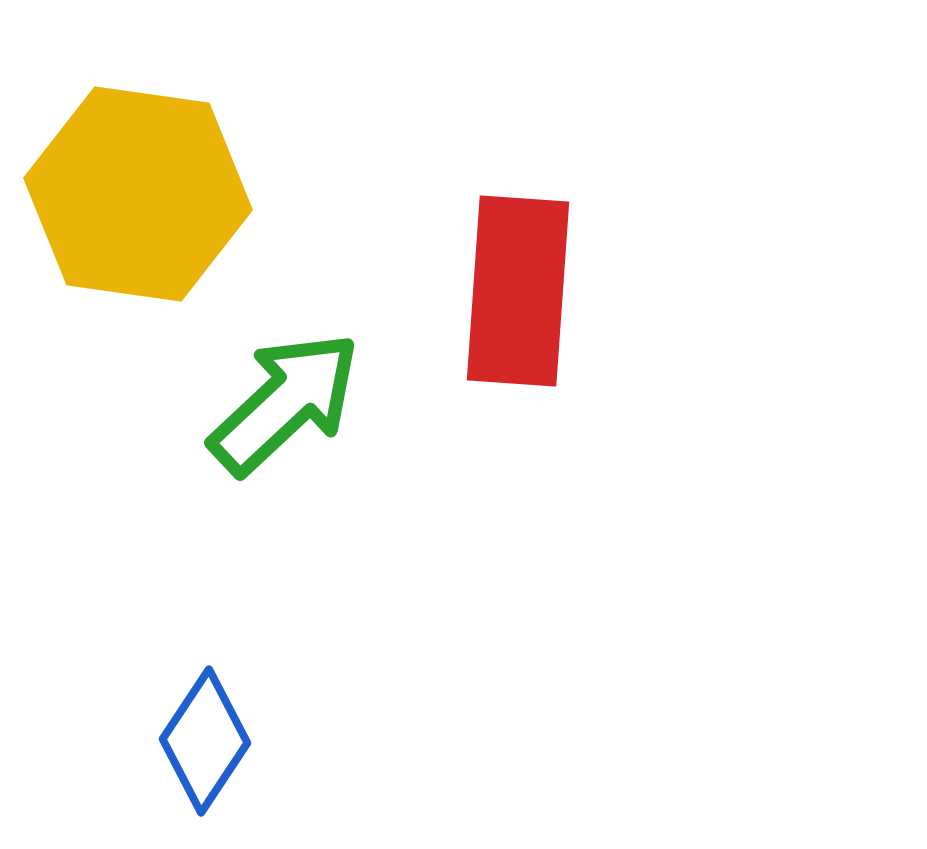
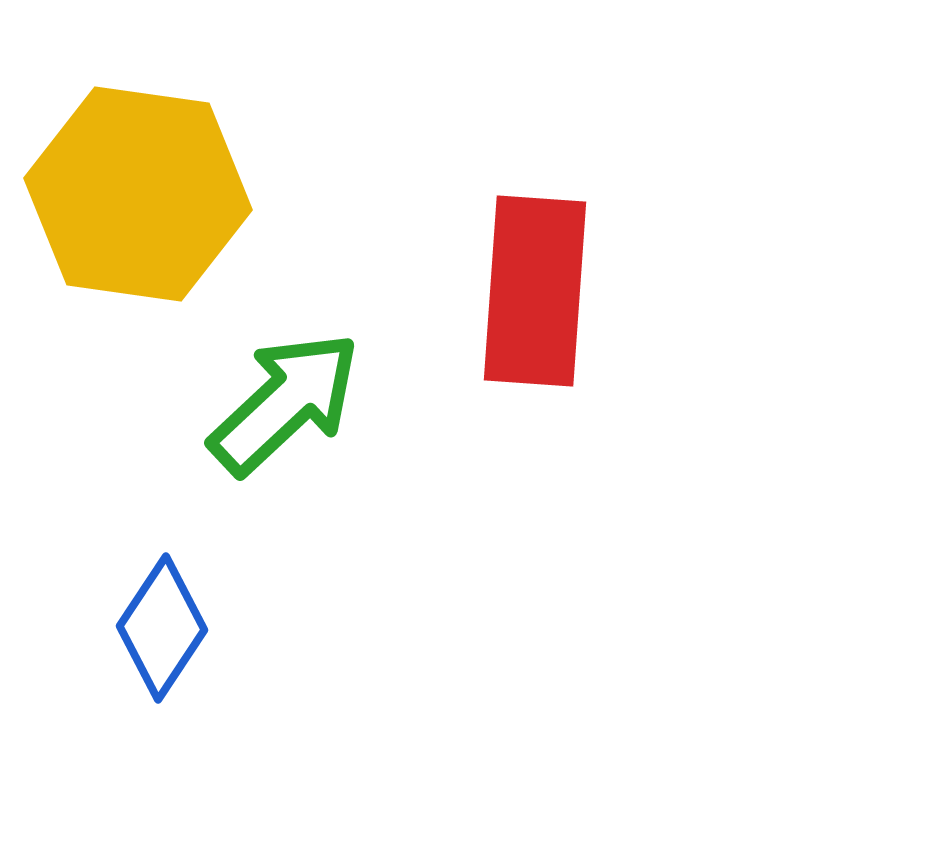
red rectangle: moved 17 px right
blue diamond: moved 43 px left, 113 px up
